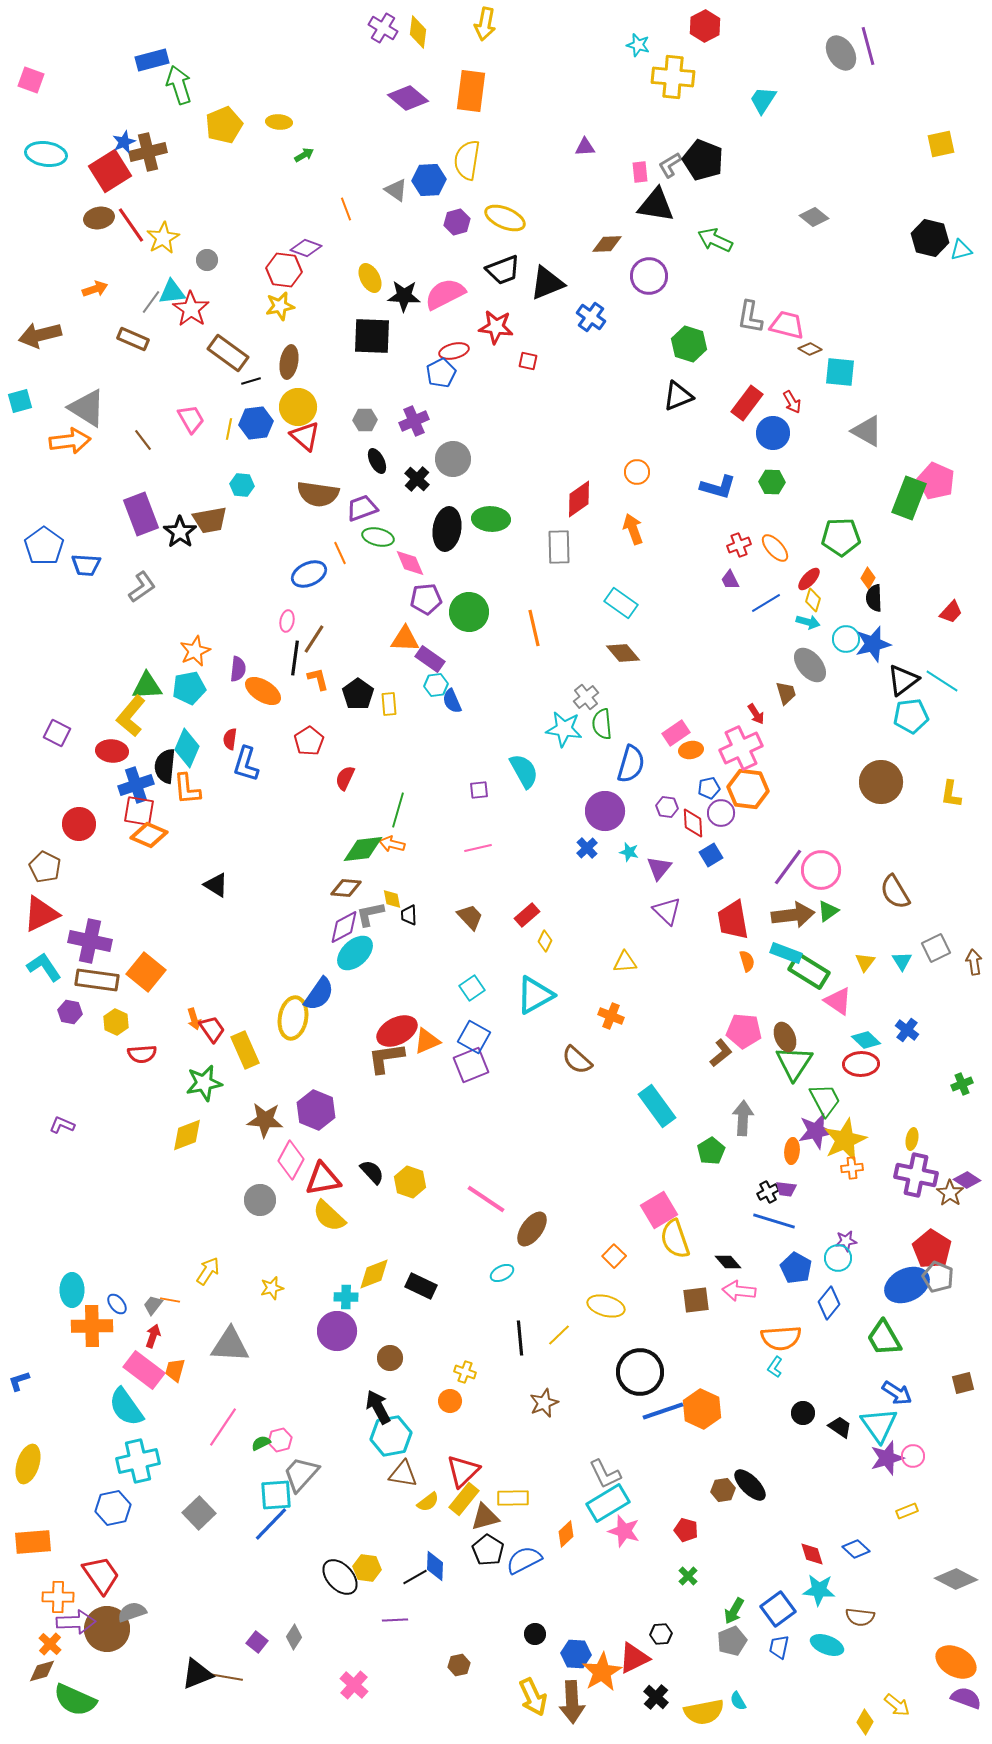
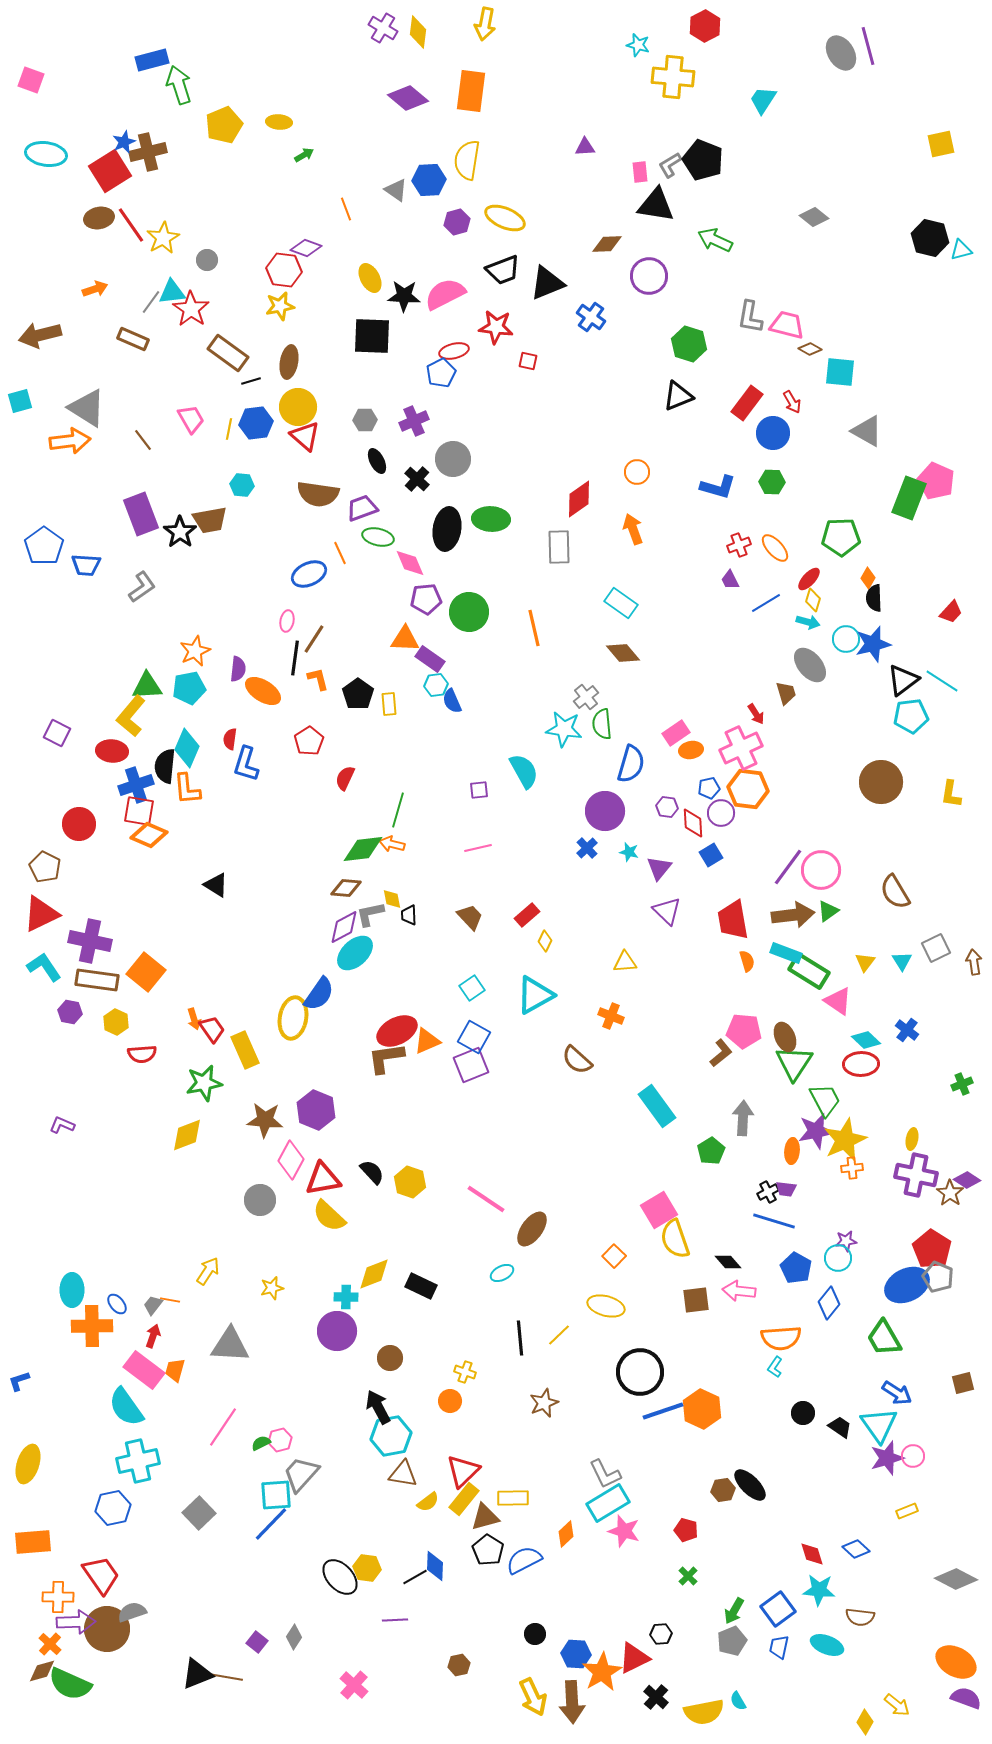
green semicircle at (75, 1700): moved 5 px left, 16 px up
